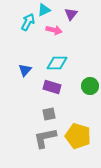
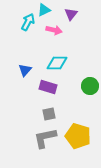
purple rectangle: moved 4 px left
